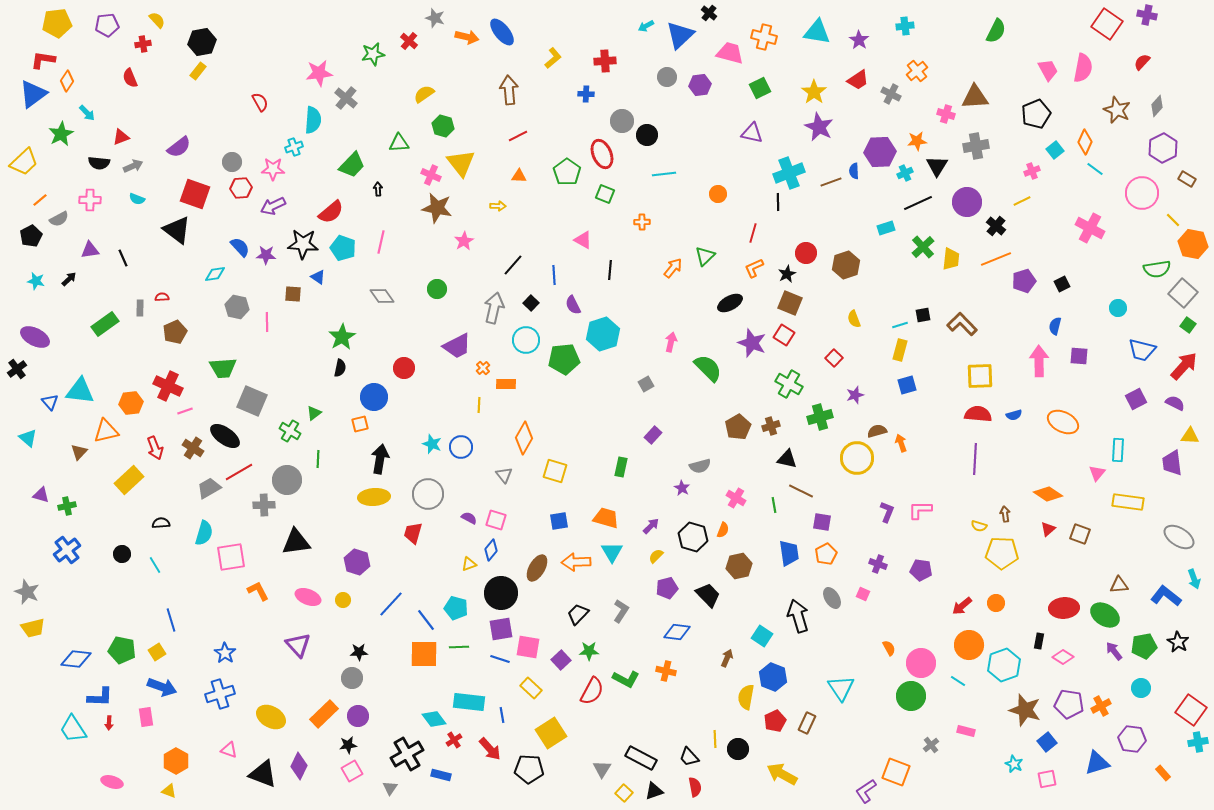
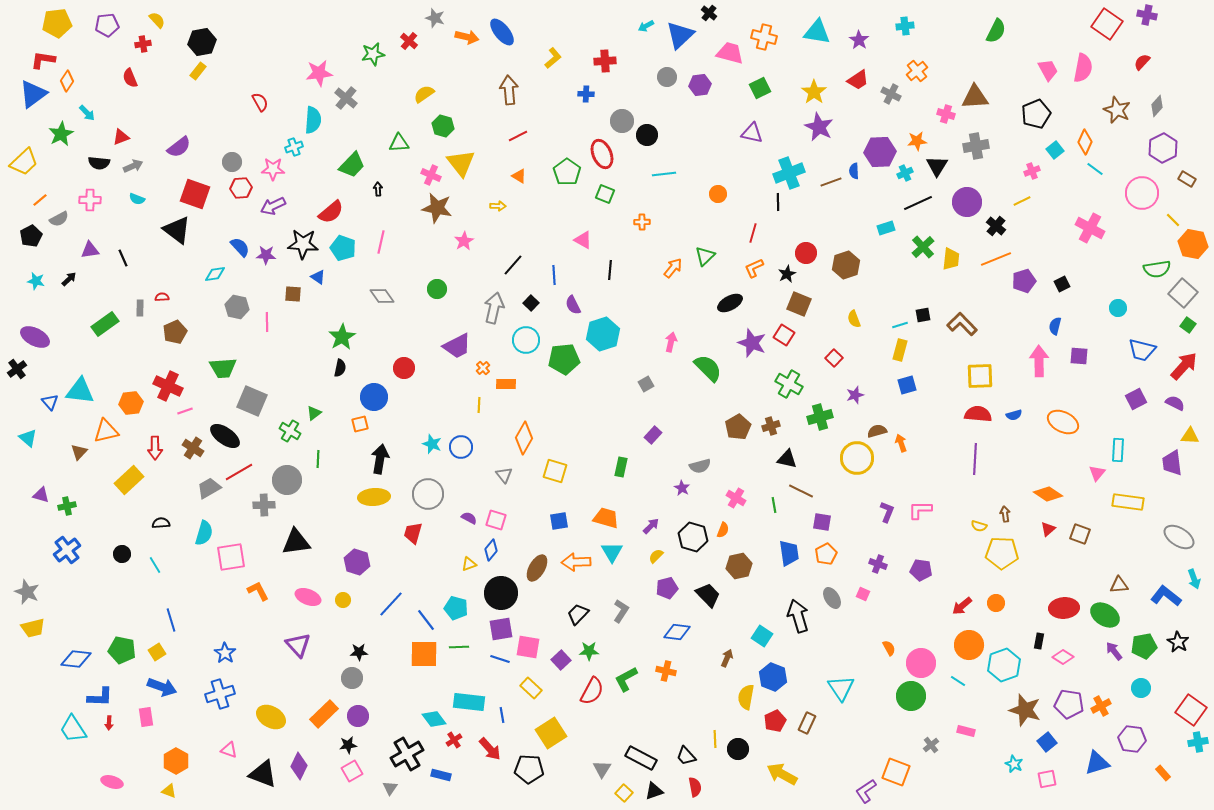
orange triangle at (519, 176): rotated 28 degrees clockwise
brown square at (790, 303): moved 9 px right, 1 px down
red arrow at (155, 448): rotated 20 degrees clockwise
green L-shape at (626, 679): rotated 124 degrees clockwise
black trapezoid at (689, 757): moved 3 px left, 1 px up
